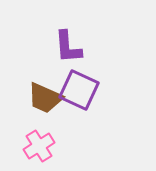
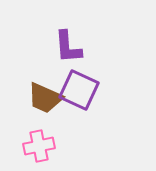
pink cross: rotated 20 degrees clockwise
